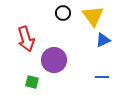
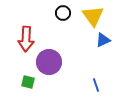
red arrow: rotated 20 degrees clockwise
purple circle: moved 5 px left, 2 px down
blue line: moved 6 px left, 8 px down; rotated 72 degrees clockwise
green square: moved 4 px left
